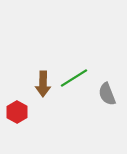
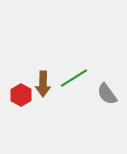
gray semicircle: rotated 15 degrees counterclockwise
red hexagon: moved 4 px right, 17 px up
